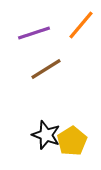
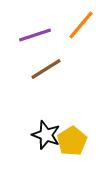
purple line: moved 1 px right, 2 px down
